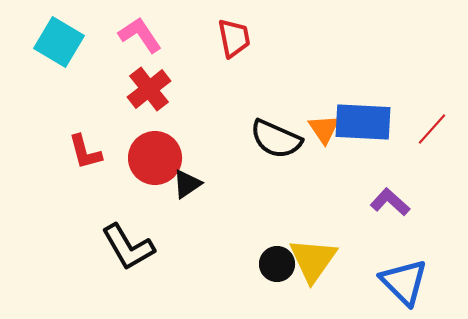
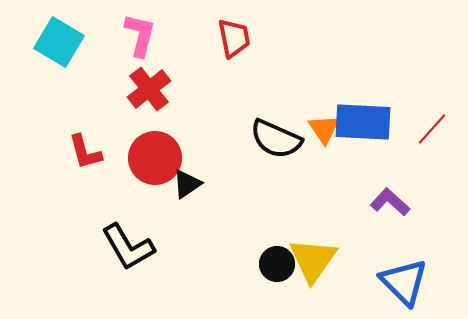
pink L-shape: rotated 48 degrees clockwise
